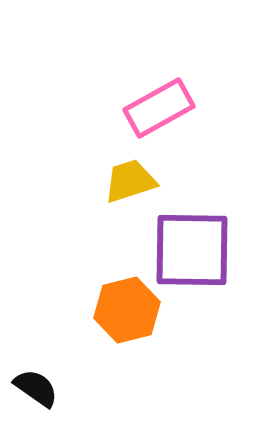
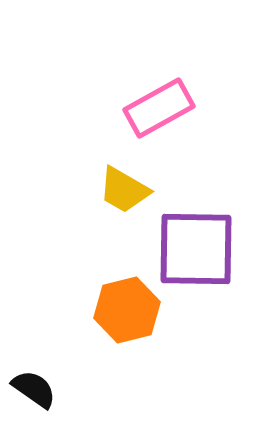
yellow trapezoid: moved 6 px left, 9 px down; rotated 132 degrees counterclockwise
purple square: moved 4 px right, 1 px up
black semicircle: moved 2 px left, 1 px down
